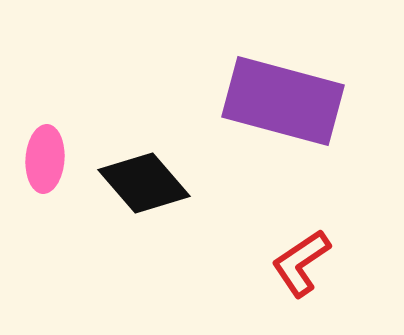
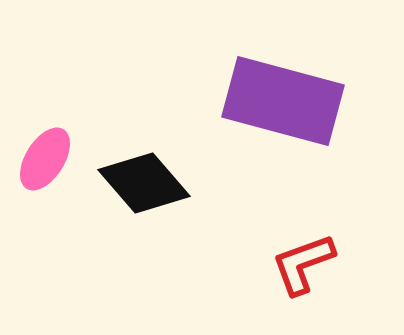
pink ellipse: rotated 28 degrees clockwise
red L-shape: moved 2 px right, 1 px down; rotated 14 degrees clockwise
